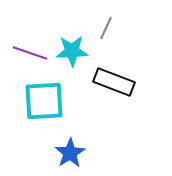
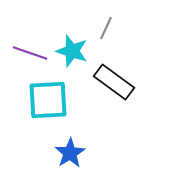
cyan star: rotated 20 degrees clockwise
black rectangle: rotated 15 degrees clockwise
cyan square: moved 4 px right, 1 px up
